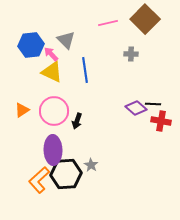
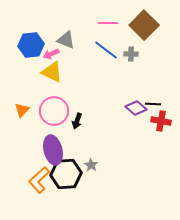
brown square: moved 1 px left, 6 px down
pink line: rotated 12 degrees clockwise
gray triangle: rotated 24 degrees counterclockwise
pink arrow: rotated 70 degrees counterclockwise
blue line: moved 21 px right, 20 px up; rotated 45 degrees counterclockwise
orange triangle: rotated 14 degrees counterclockwise
purple ellipse: rotated 12 degrees counterclockwise
